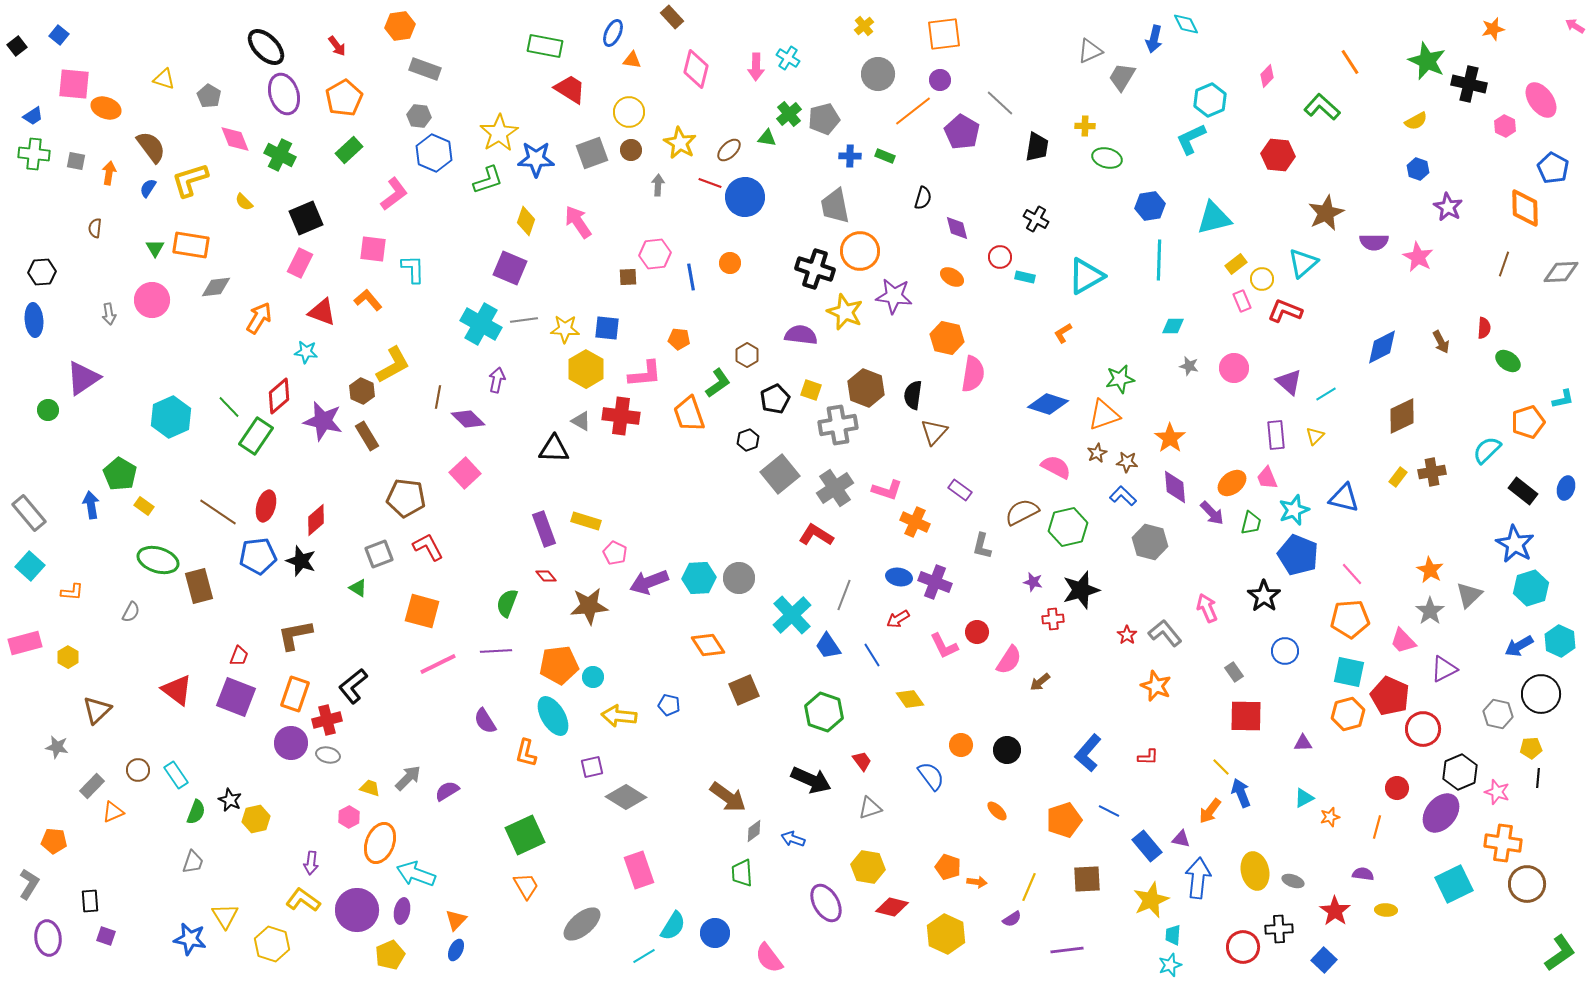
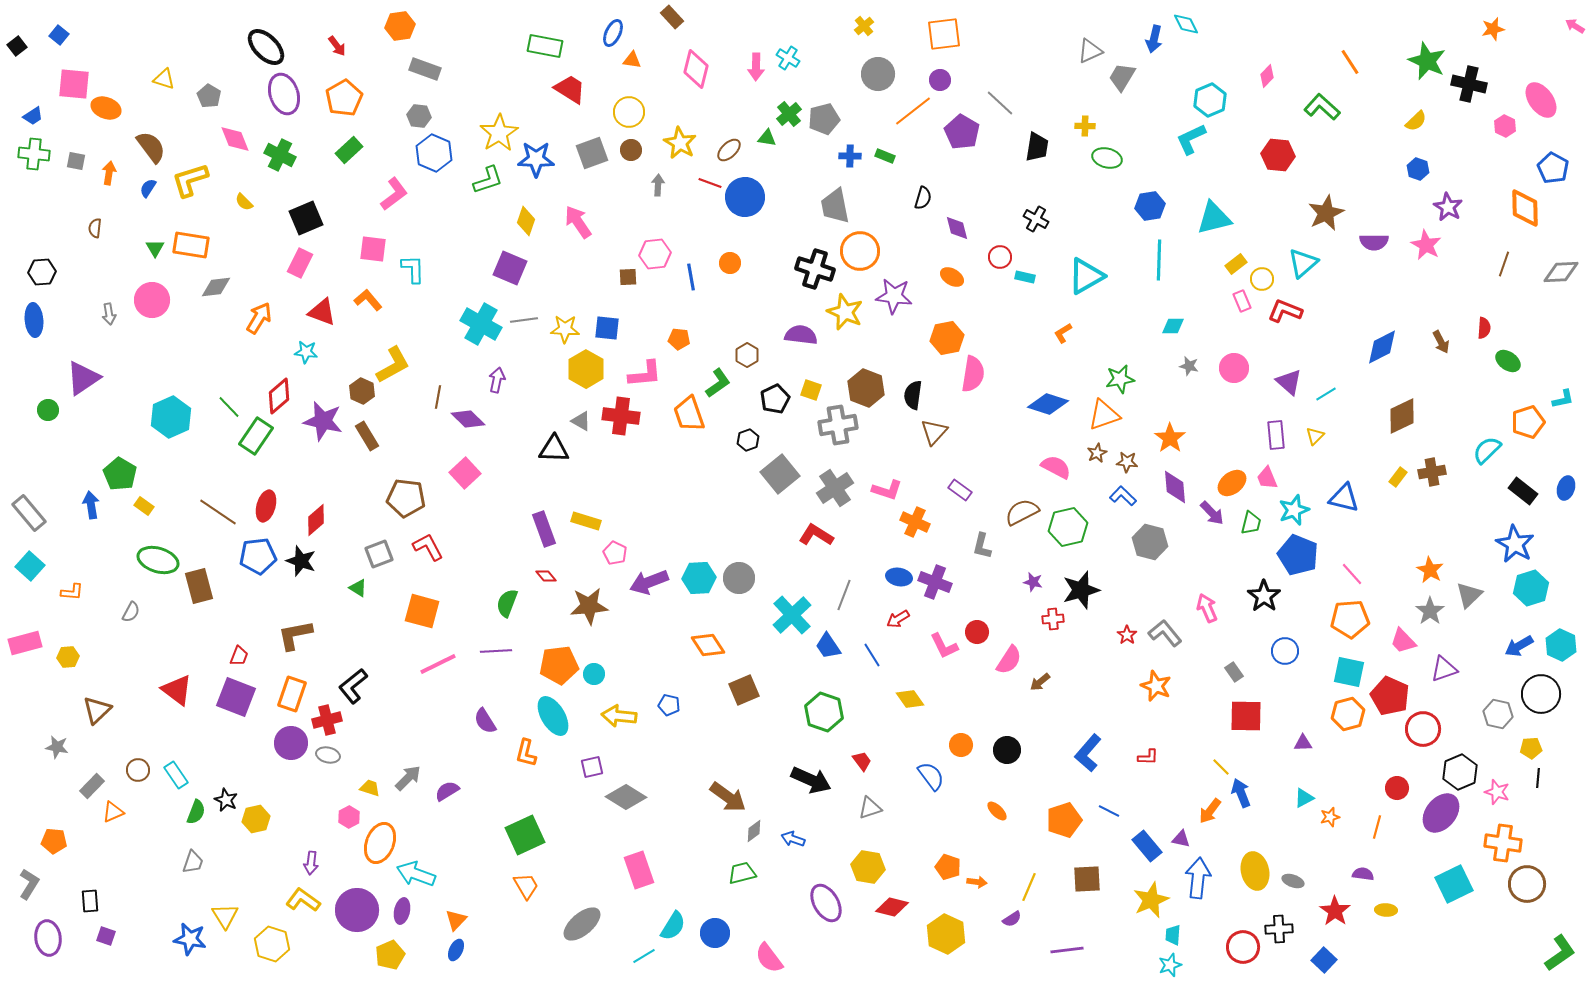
yellow semicircle at (1416, 121): rotated 15 degrees counterclockwise
pink star at (1418, 257): moved 8 px right, 12 px up
orange hexagon at (947, 338): rotated 24 degrees counterclockwise
cyan hexagon at (1560, 641): moved 1 px right, 4 px down
yellow hexagon at (68, 657): rotated 25 degrees clockwise
purple triangle at (1444, 669): rotated 8 degrees clockwise
cyan circle at (593, 677): moved 1 px right, 3 px up
orange rectangle at (295, 694): moved 3 px left
black star at (230, 800): moved 4 px left
green trapezoid at (742, 873): rotated 80 degrees clockwise
